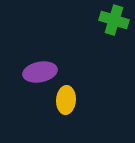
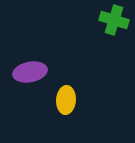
purple ellipse: moved 10 px left
